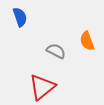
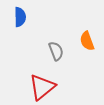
blue semicircle: rotated 18 degrees clockwise
gray semicircle: rotated 42 degrees clockwise
